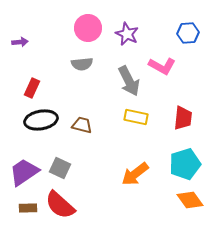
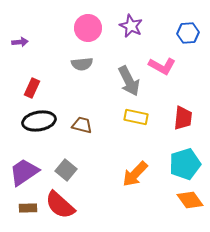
purple star: moved 4 px right, 8 px up
black ellipse: moved 2 px left, 1 px down
gray square: moved 6 px right, 2 px down; rotated 15 degrees clockwise
orange arrow: rotated 8 degrees counterclockwise
